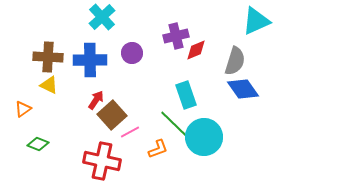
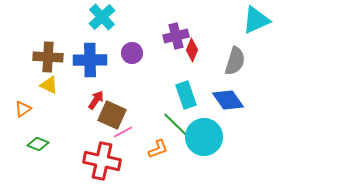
cyan triangle: moved 1 px up
red diamond: moved 4 px left; rotated 45 degrees counterclockwise
blue diamond: moved 15 px left, 11 px down
brown square: rotated 24 degrees counterclockwise
green line: moved 3 px right, 2 px down
pink line: moved 7 px left
